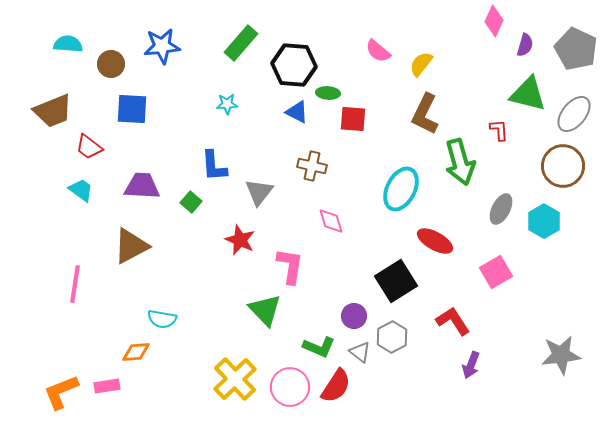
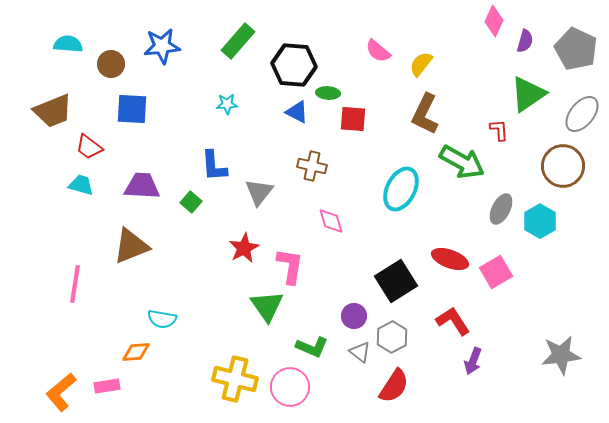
green rectangle at (241, 43): moved 3 px left, 2 px up
purple semicircle at (525, 45): moved 4 px up
green triangle at (528, 94): rotated 48 degrees counterclockwise
gray ellipse at (574, 114): moved 8 px right
green arrow at (460, 162): moved 2 px right; rotated 45 degrees counterclockwise
cyan trapezoid at (81, 190): moved 5 px up; rotated 20 degrees counterclockwise
cyan hexagon at (544, 221): moved 4 px left
red star at (240, 240): moved 4 px right, 8 px down; rotated 20 degrees clockwise
red ellipse at (435, 241): moved 15 px right, 18 px down; rotated 9 degrees counterclockwise
brown triangle at (131, 246): rotated 6 degrees clockwise
green triangle at (265, 310): moved 2 px right, 4 px up; rotated 9 degrees clockwise
green L-shape at (319, 347): moved 7 px left
purple arrow at (471, 365): moved 2 px right, 4 px up
yellow cross at (235, 379): rotated 33 degrees counterclockwise
red semicircle at (336, 386): moved 58 px right
orange L-shape at (61, 392): rotated 18 degrees counterclockwise
